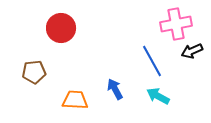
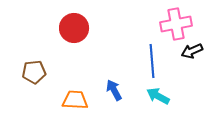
red circle: moved 13 px right
blue line: rotated 24 degrees clockwise
blue arrow: moved 1 px left, 1 px down
